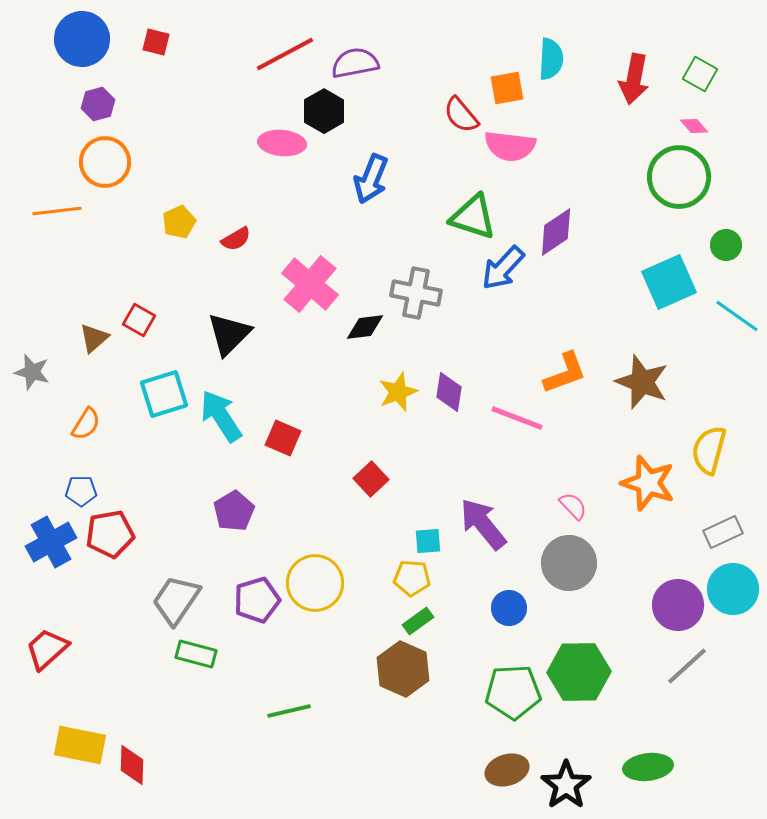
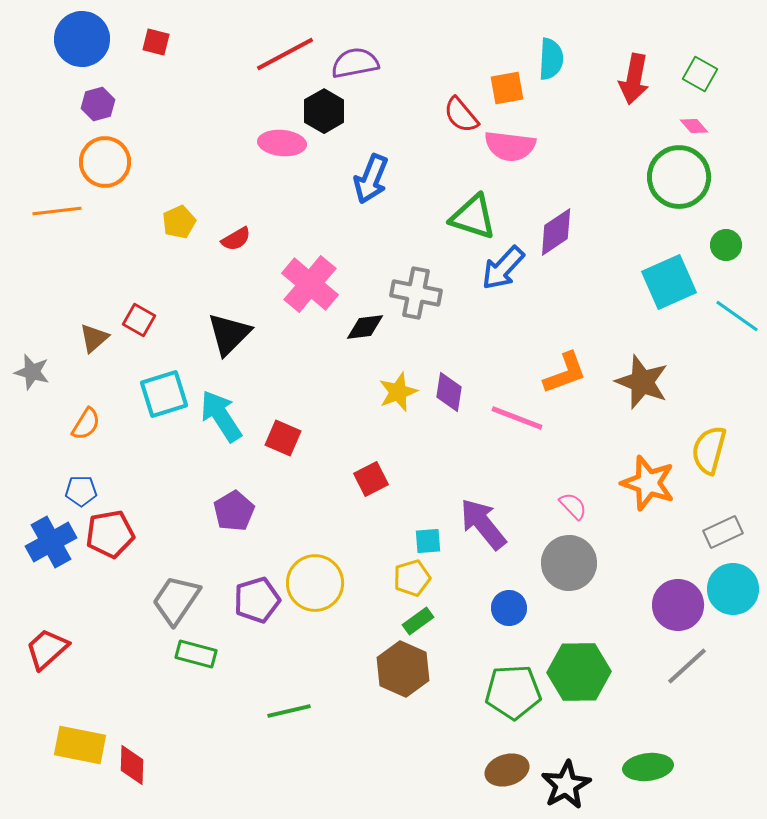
red square at (371, 479): rotated 16 degrees clockwise
yellow pentagon at (412, 578): rotated 21 degrees counterclockwise
black star at (566, 785): rotated 6 degrees clockwise
